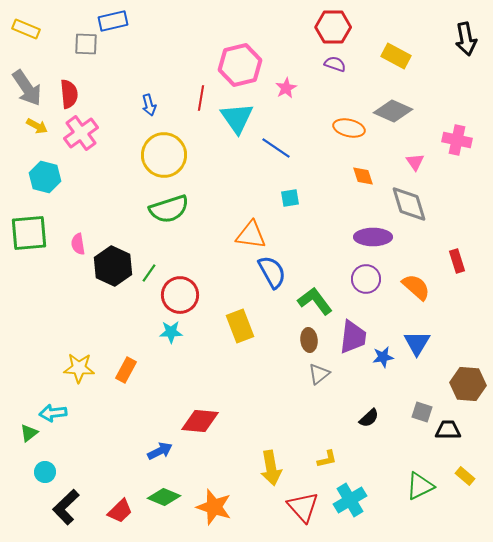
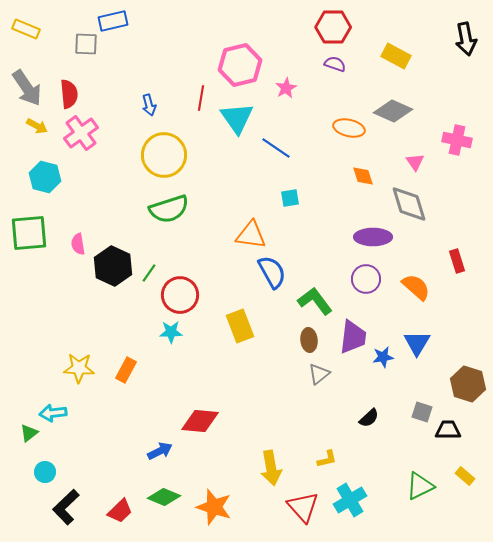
brown hexagon at (468, 384): rotated 12 degrees clockwise
